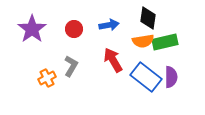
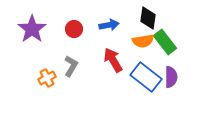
green rectangle: rotated 65 degrees clockwise
